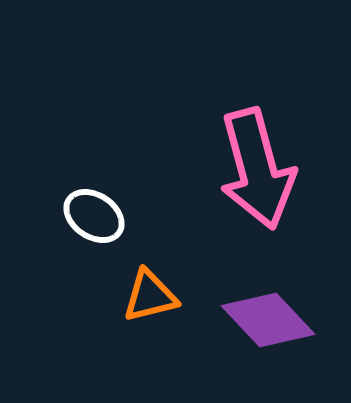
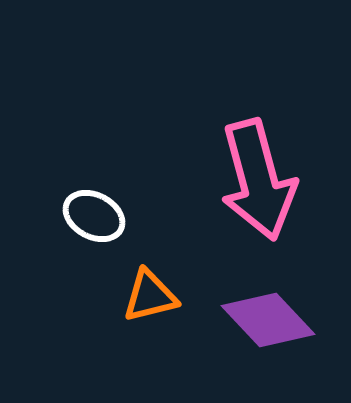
pink arrow: moved 1 px right, 11 px down
white ellipse: rotated 6 degrees counterclockwise
